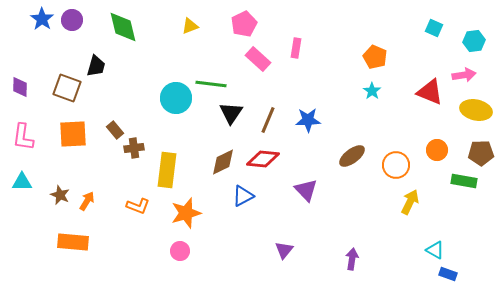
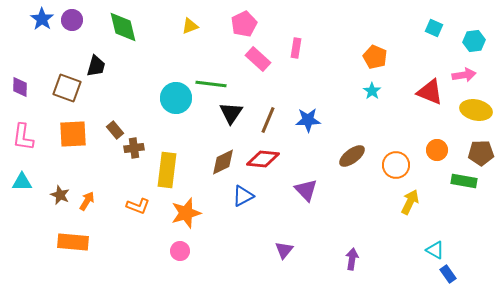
blue rectangle at (448, 274): rotated 36 degrees clockwise
